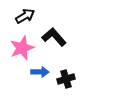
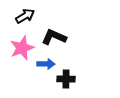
black L-shape: rotated 25 degrees counterclockwise
blue arrow: moved 6 px right, 8 px up
black cross: rotated 18 degrees clockwise
